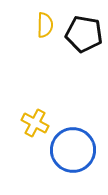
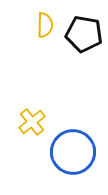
yellow cross: moved 3 px left, 1 px up; rotated 24 degrees clockwise
blue circle: moved 2 px down
